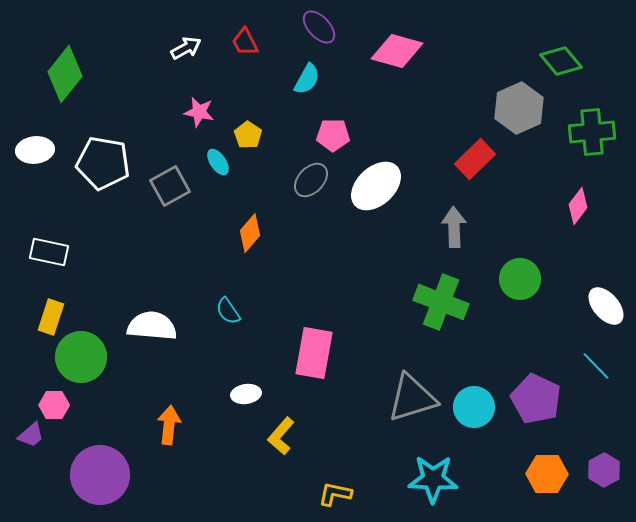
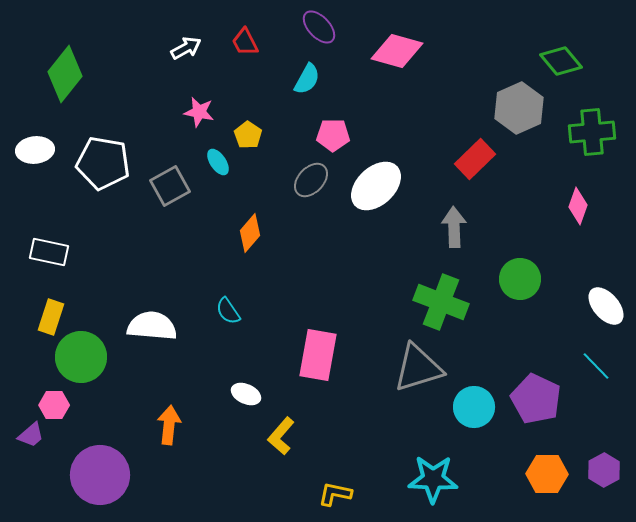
pink diamond at (578, 206): rotated 18 degrees counterclockwise
pink rectangle at (314, 353): moved 4 px right, 2 px down
white ellipse at (246, 394): rotated 32 degrees clockwise
gray triangle at (412, 398): moved 6 px right, 30 px up
